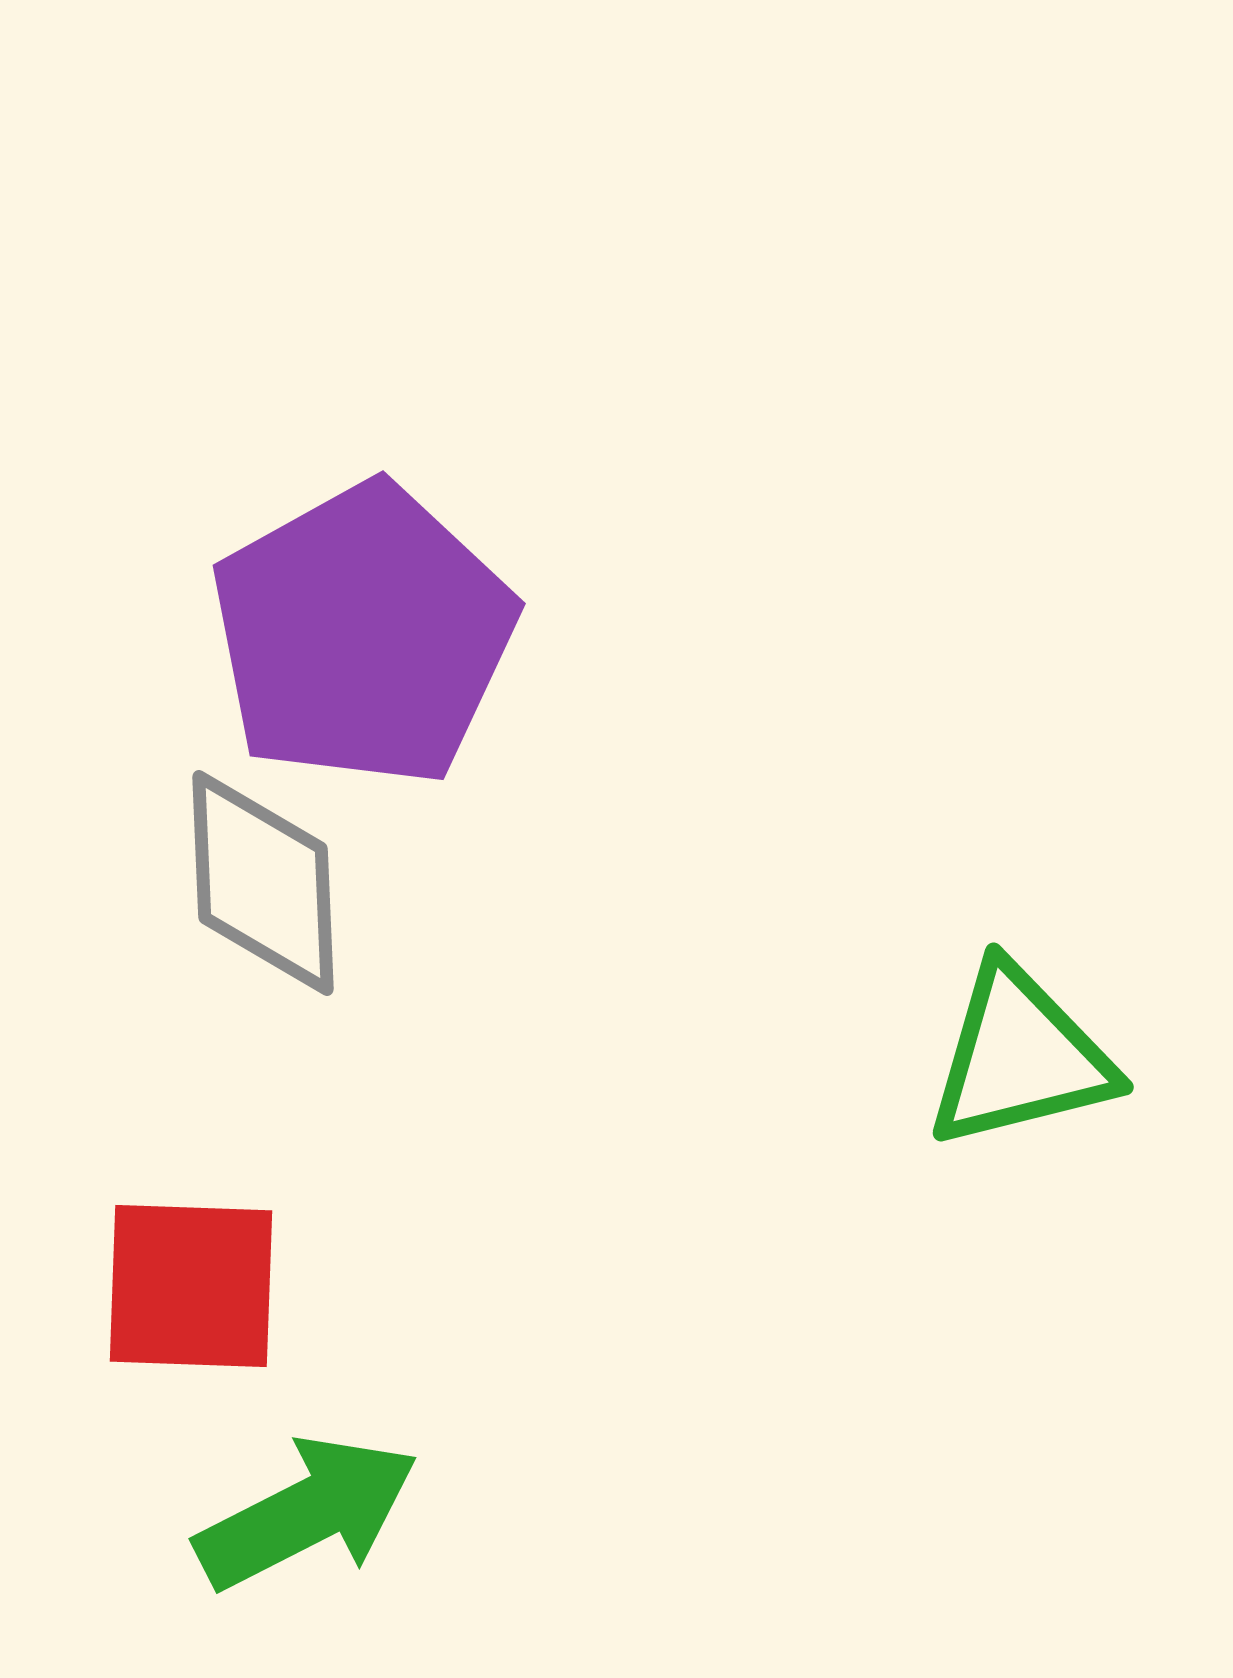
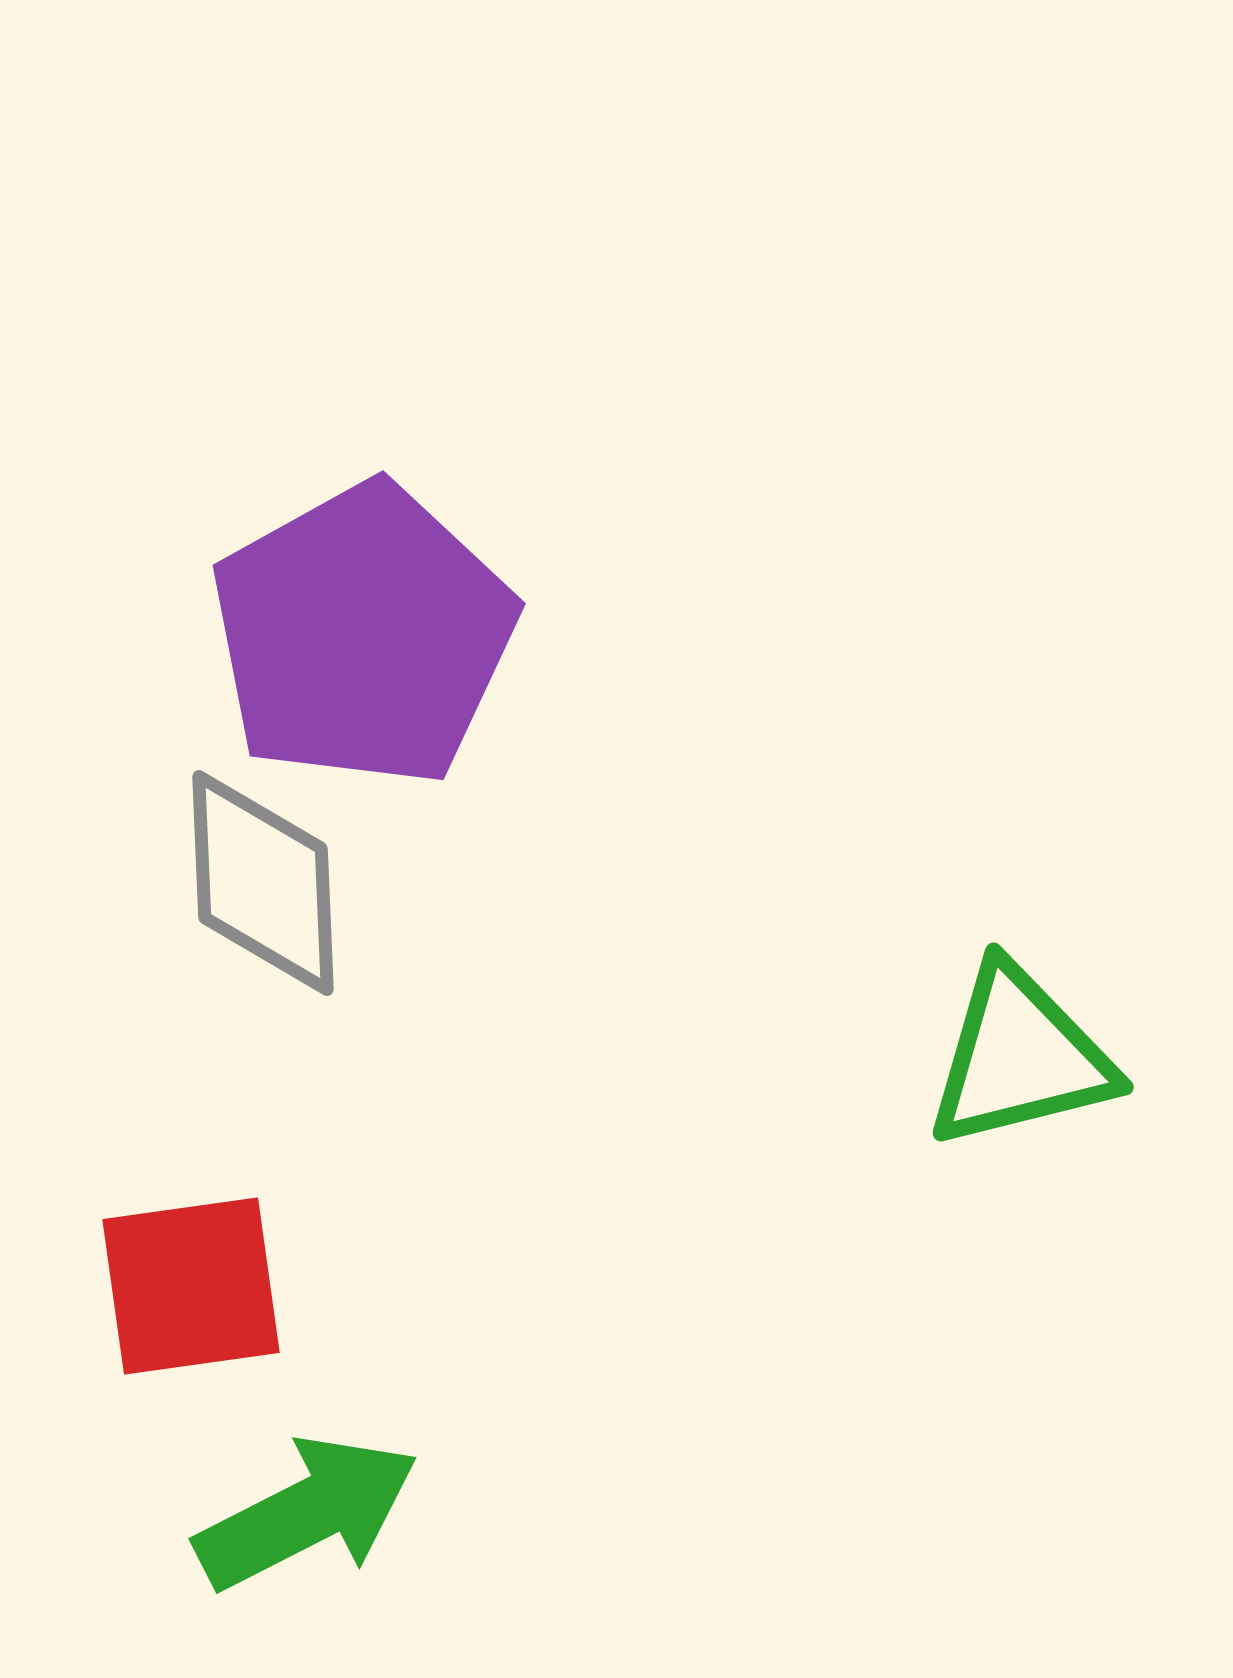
red square: rotated 10 degrees counterclockwise
